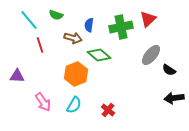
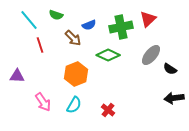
blue semicircle: rotated 120 degrees counterclockwise
brown arrow: rotated 30 degrees clockwise
green diamond: moved 9 px right; rotated 15 degrees counterclockwise
black semicircle: moved 1 px right, 1 px up
